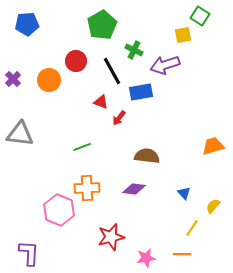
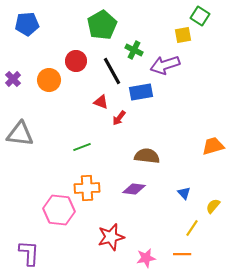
pink hexagon: rotated 16 degrees counterclockwise
